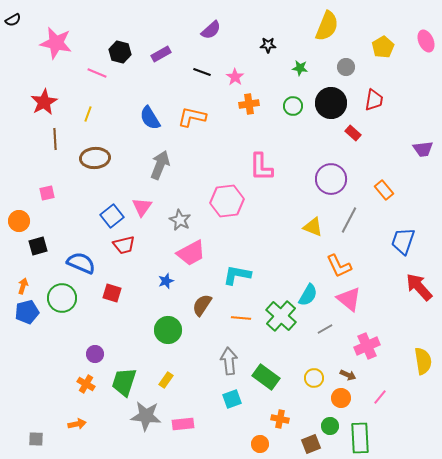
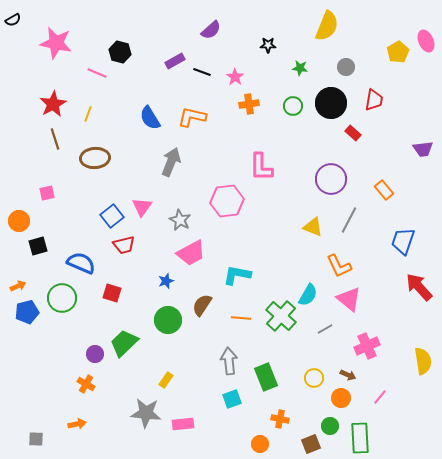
yellow pentagon at (383, 47): moved 15 px right, 5 px down
purple rectangle at (161, 54): moved 14 px right, 7 px down
red star at (44, 102): moved 9 px right, 2 px down
brown line at (55, 139): rotated 15 degrees counterclockwise
gray arrow at (160, 165): moved 11 px right, 3 px up
orange arrow at (23, 286): moved 5 px left; rotated 49 degrees clockwise
green circle at (168, 330): moved 10 px up
green rectangle at (266, 377): rotated 32 degrees clockwise
green trapezoid at (124, 382): moved 39 px up; rotated 28 degrees clockwise
gray star at (146, 416): moved 3 px up
